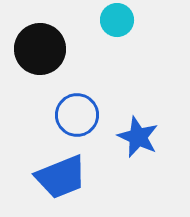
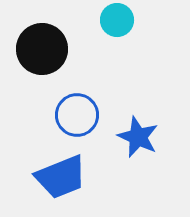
black circle: moved 2 px right
